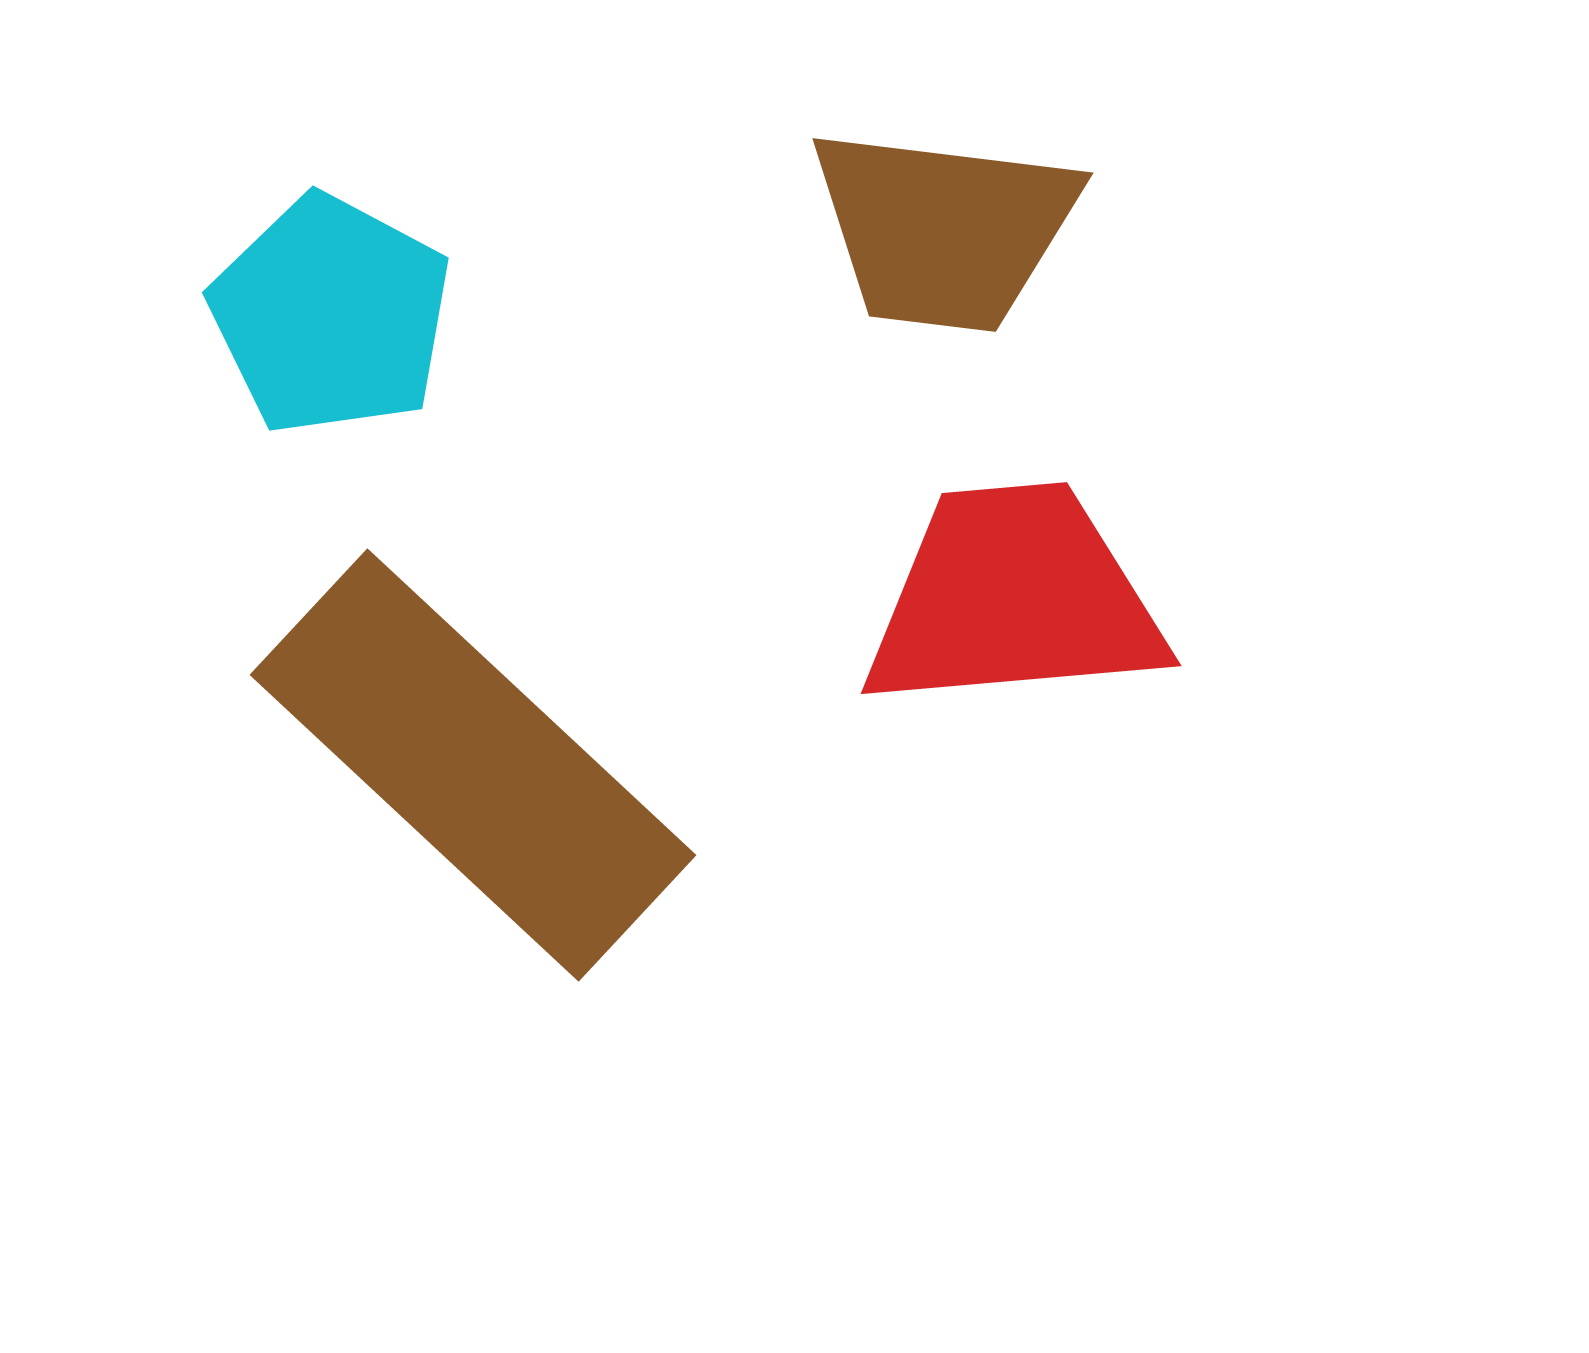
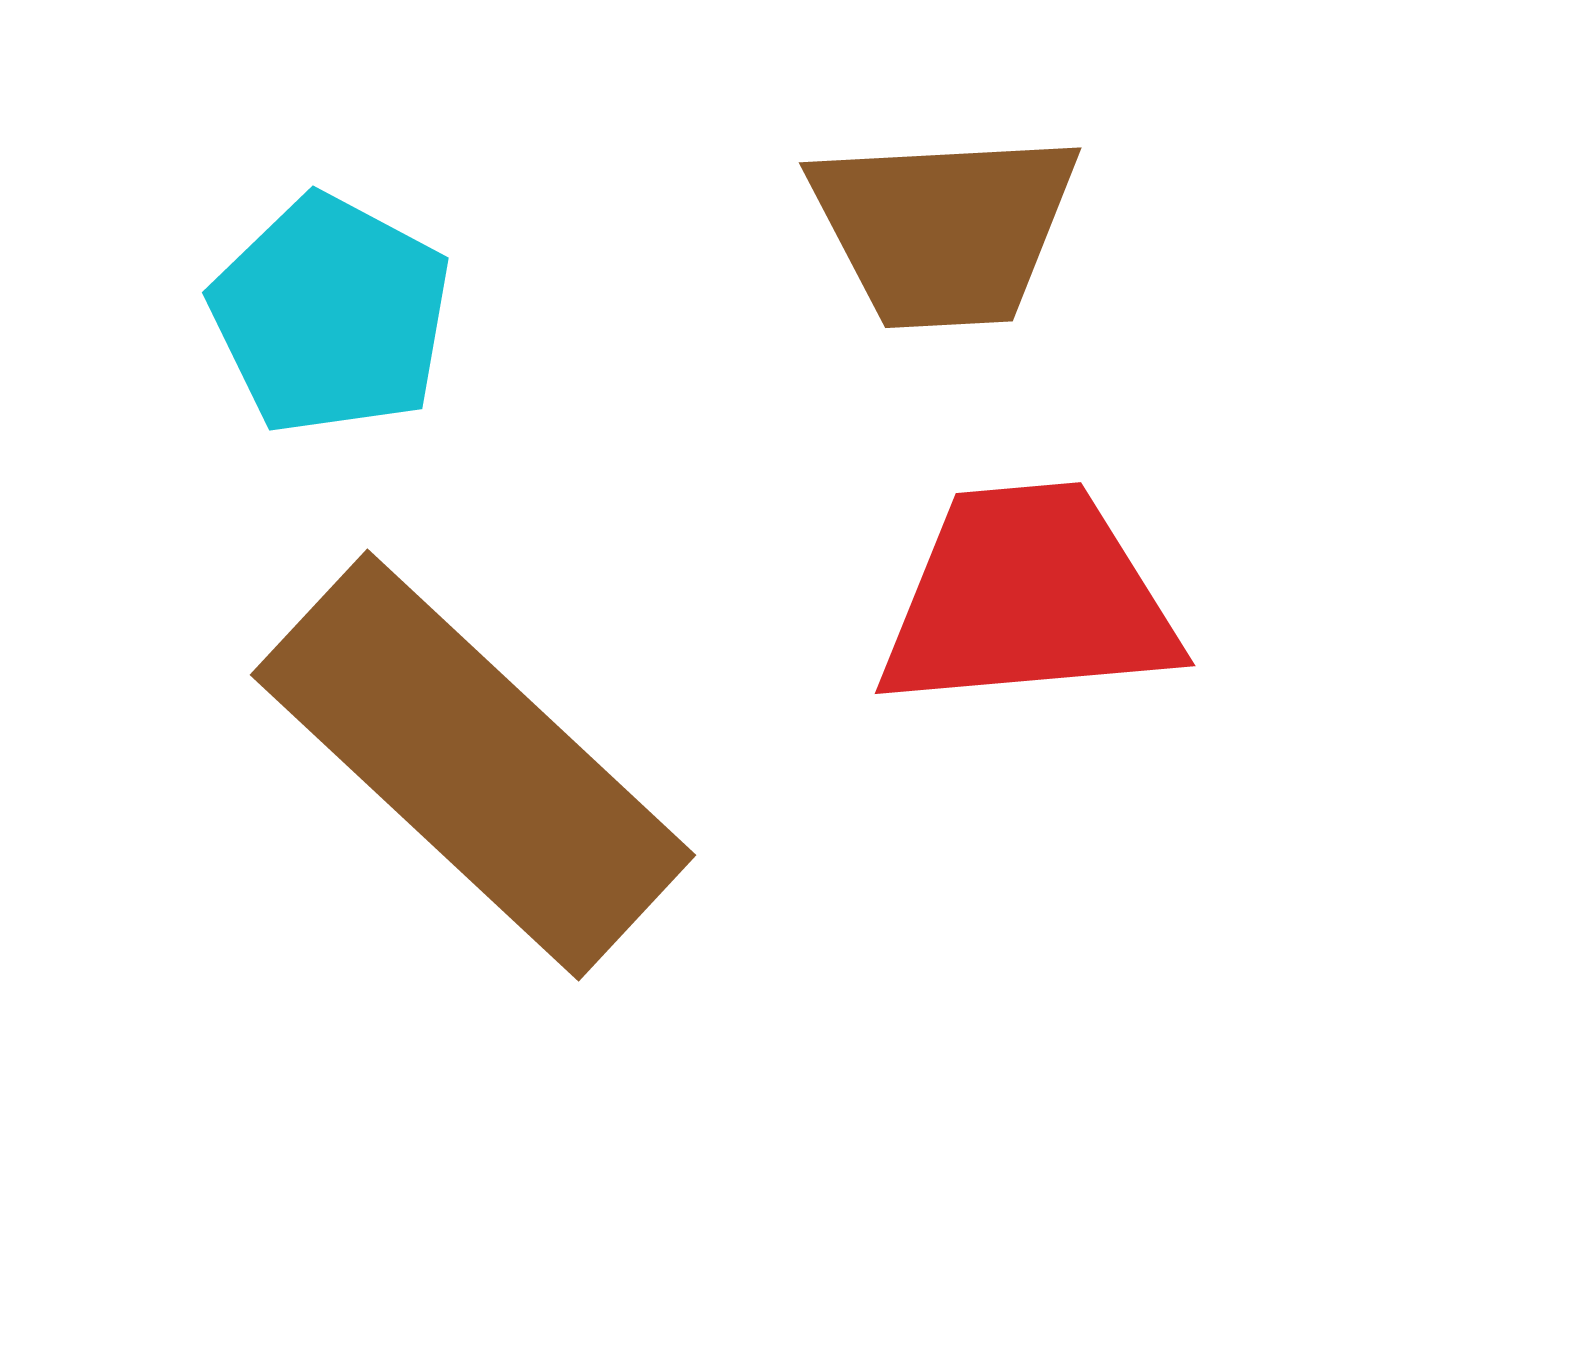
brown trapezoid: rotated 10 degrees counterclockwise
red trapezoid: moved 14 px right
